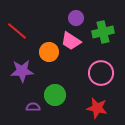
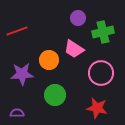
purple circle: moved 2 px right
red line: rotated 60 degrees counterclockwise
pink trapezoid: moved 3 px right, 8 px down
orange circle: moved 8 px down
purple star: moved 3 px down
purple semicircle: moved 16 px left, 6 px down
